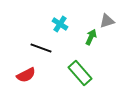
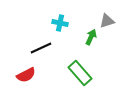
cyan cross: moved 1 px up; rotated 21 degrees counterclockwise
black line: rotated 45 degrees counterclockwise
